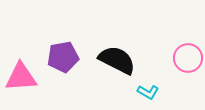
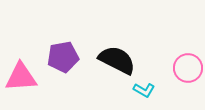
pink circle: moved 10 px down
cyan L-shape: moved 4 px left, 2 px up
